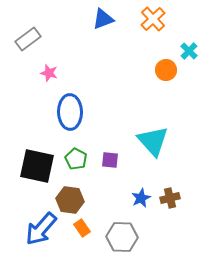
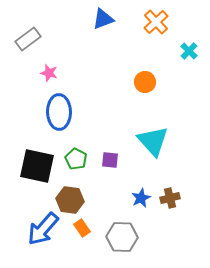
orange cross: moved 3 px right, 3 px down
orange circle: moved 21 px left, 12 px down
blue ellipse: moved 11 px left
blue arrow: moved 2 px right
